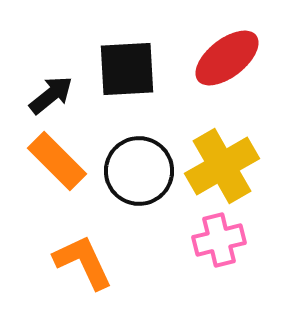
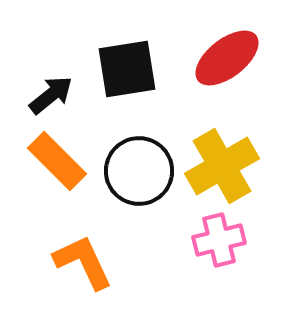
black square: rotated 6 degrees counterclockwise
